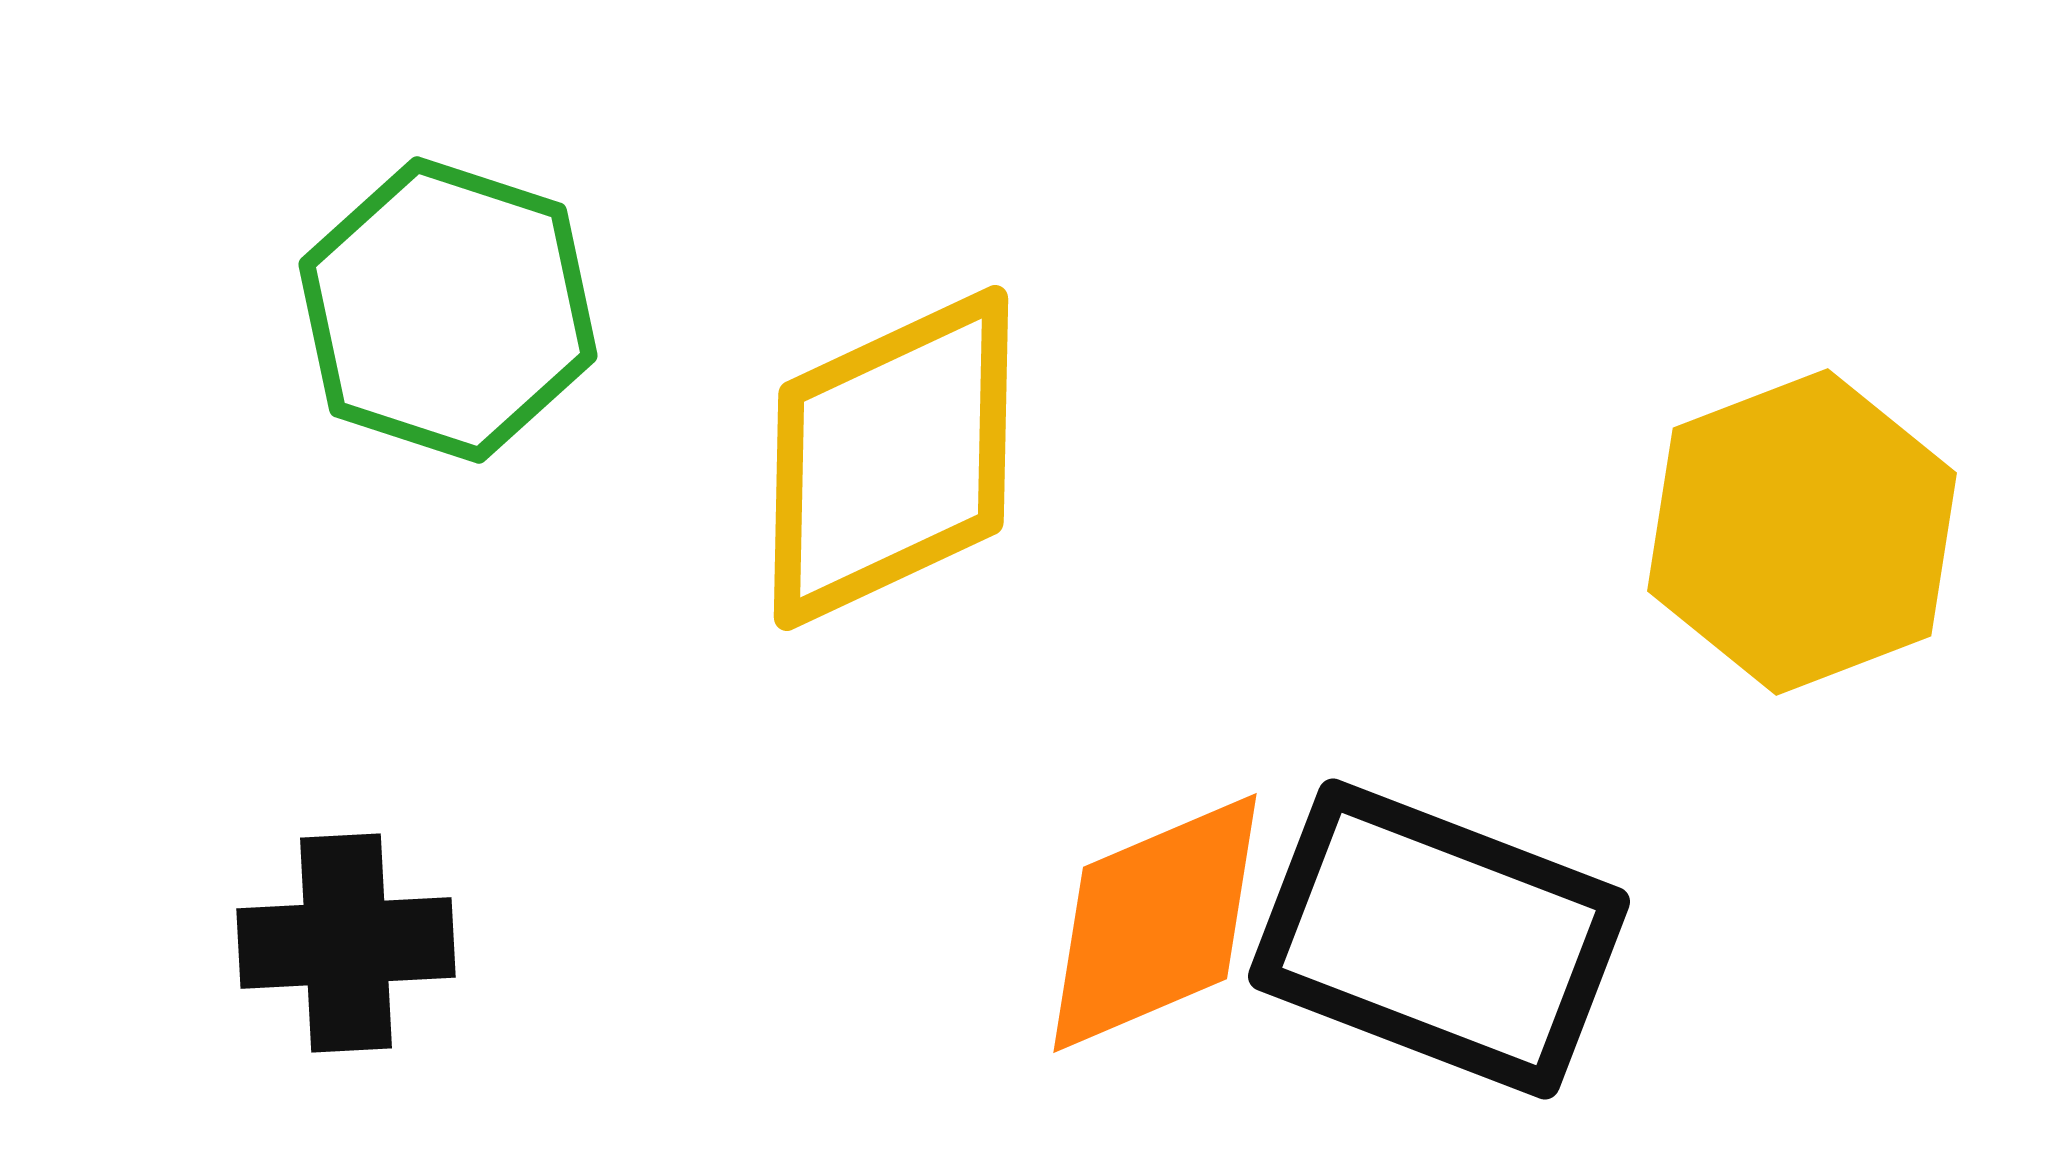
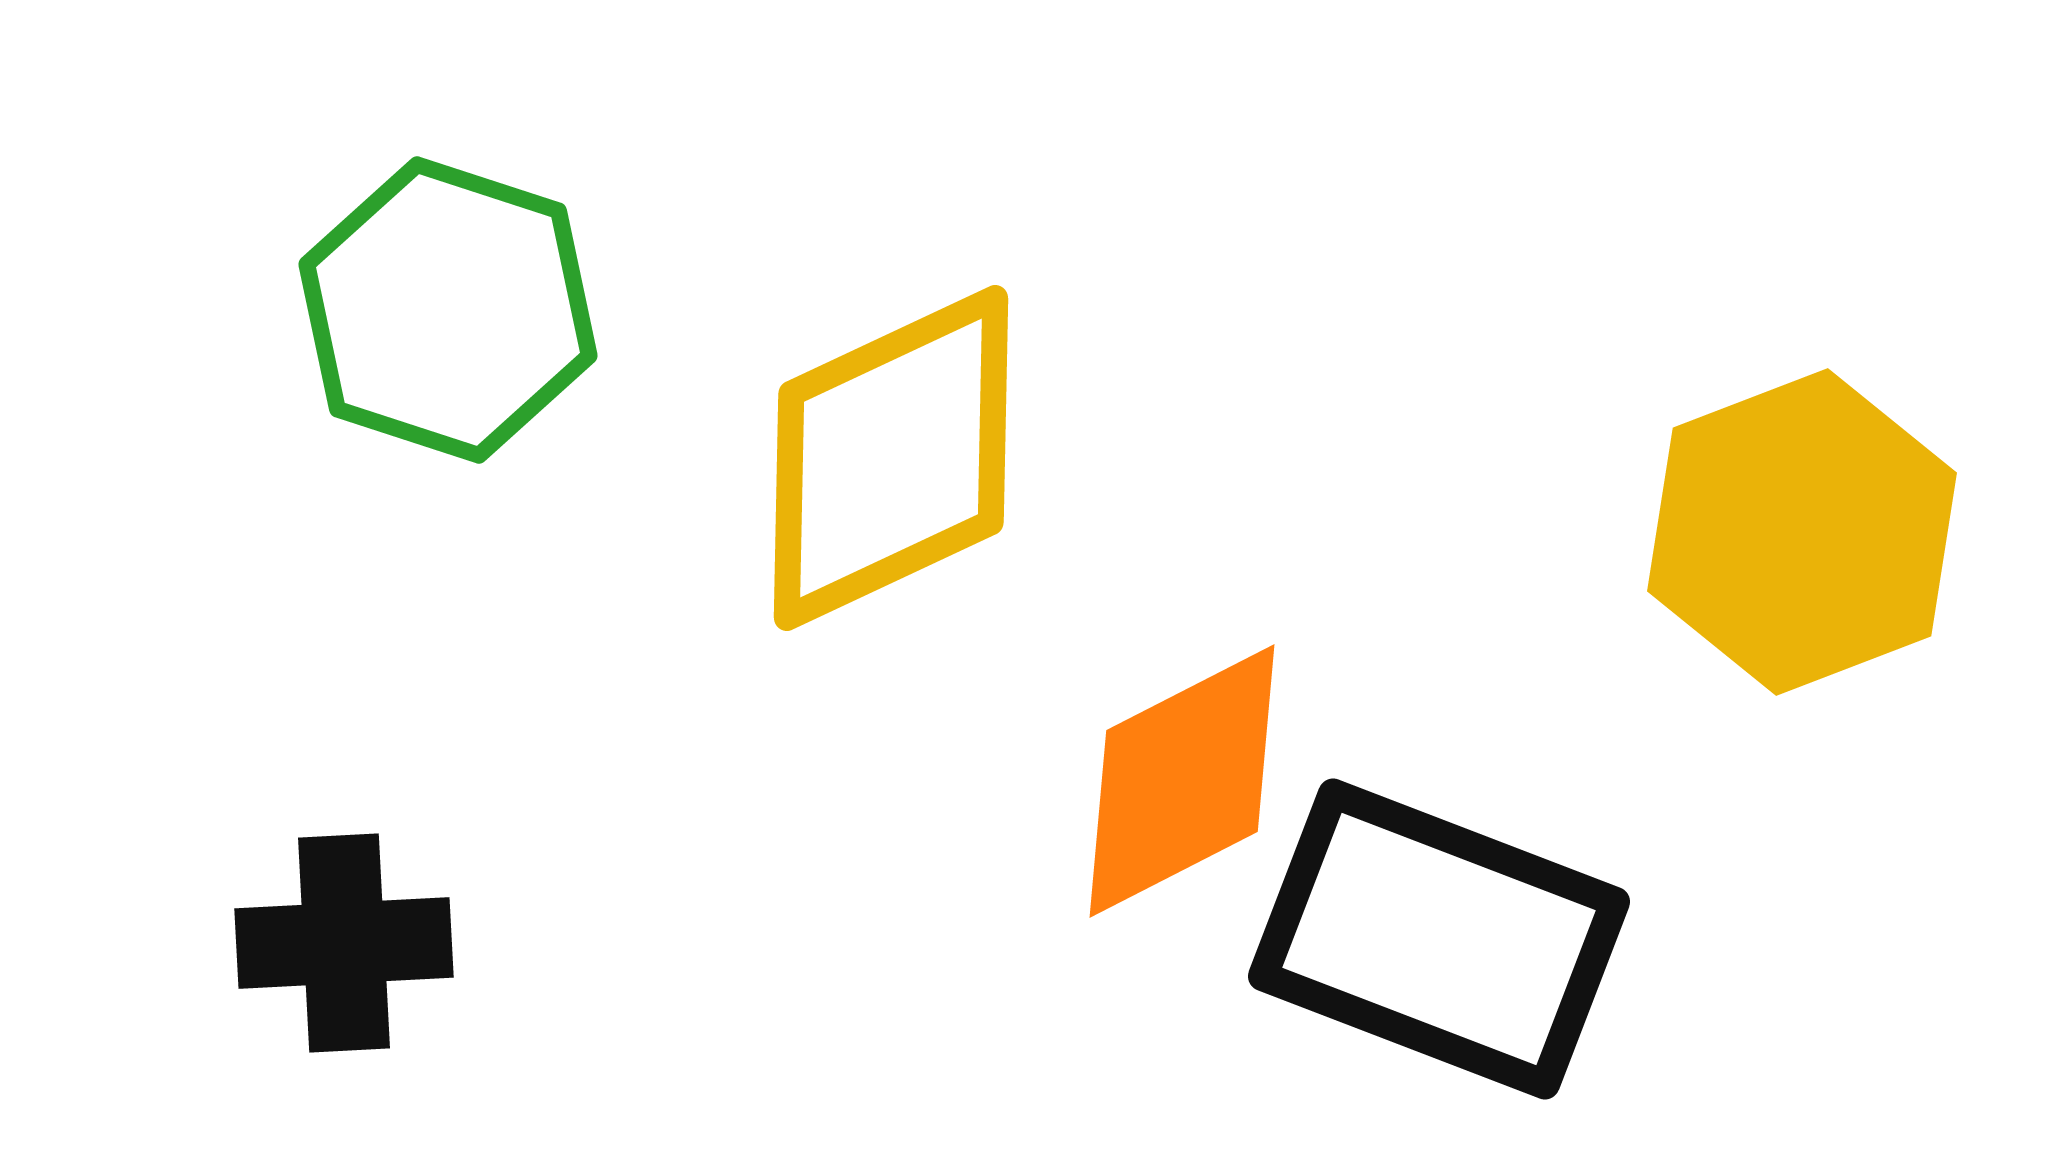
orange diamond: moved 27 px right, 142 px up; rotated 4 degrees counterclockwise
black cross: moved 2 px left
